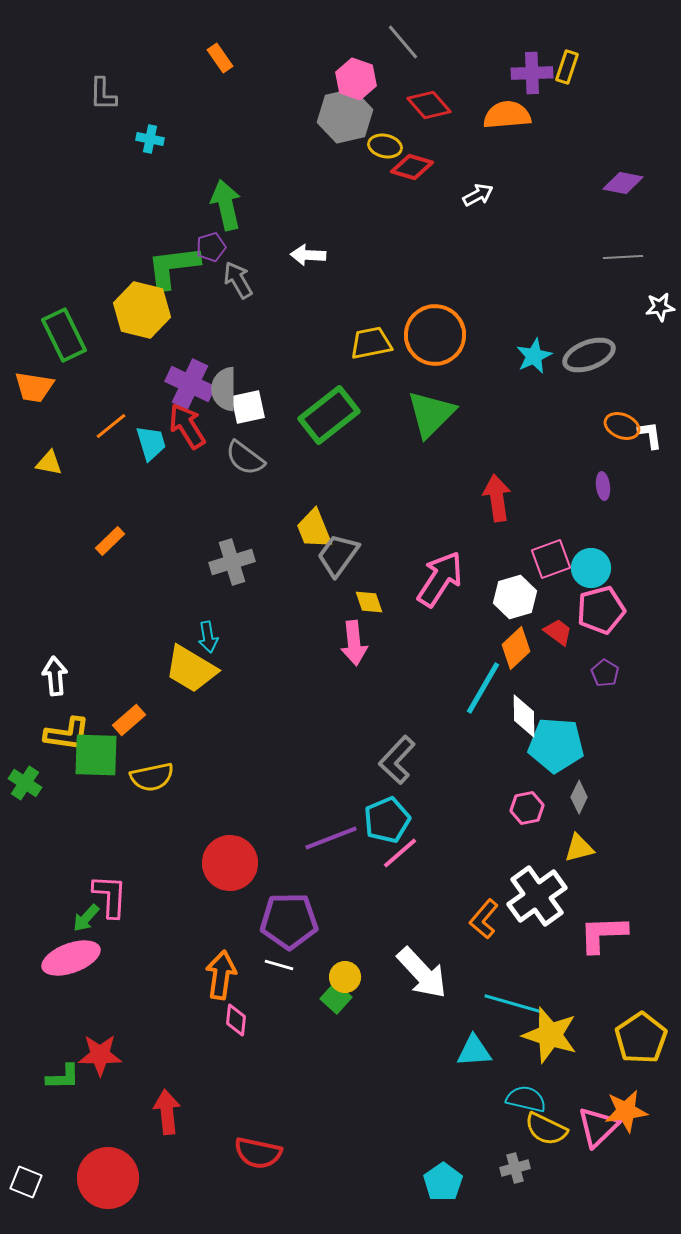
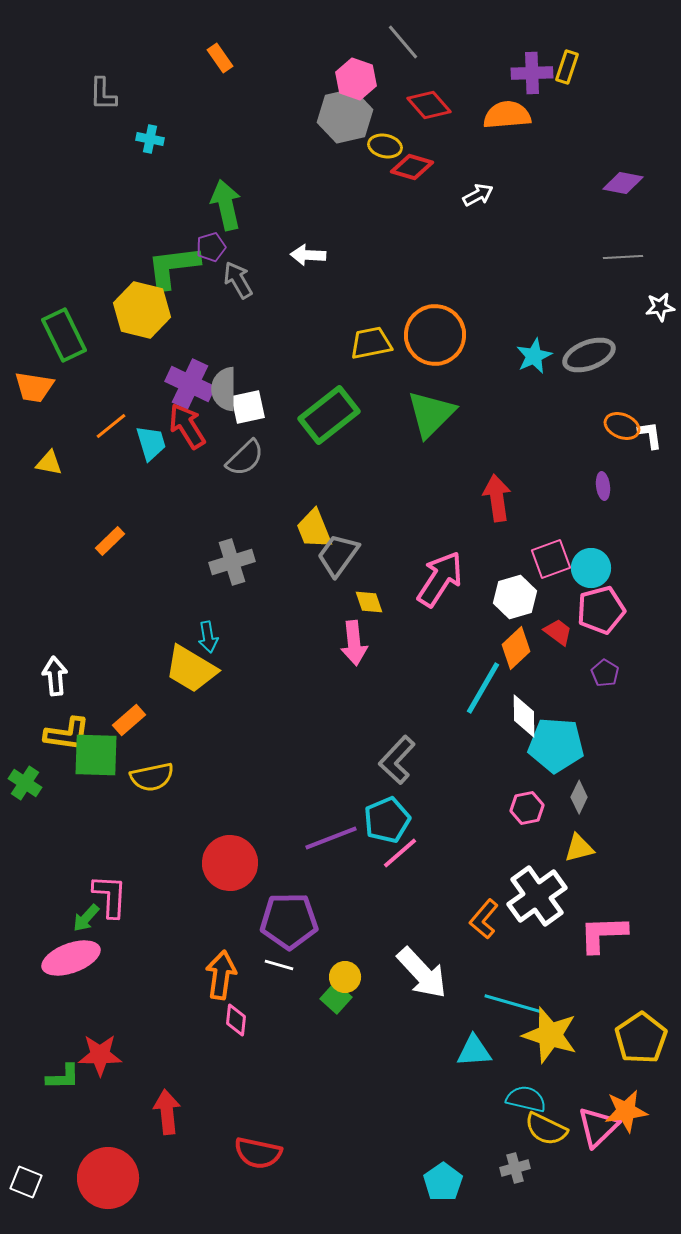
gray semicircle at (245, 458): rotated 81 degrees counterclockwise
